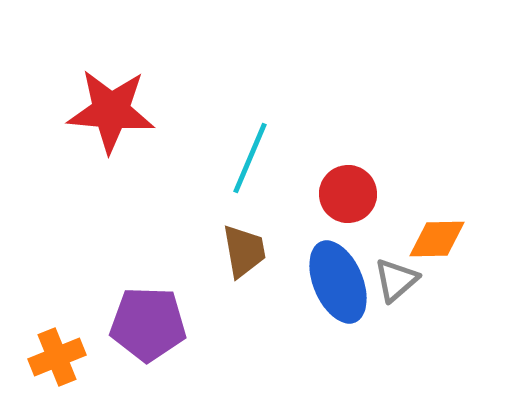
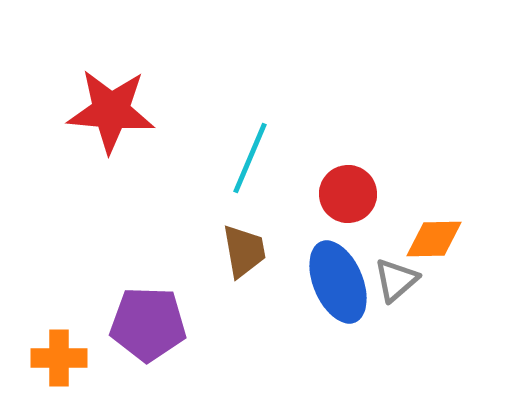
orange diamond: moved 3 px left
orange cross: moved 2 px right, 1 px down; rotated 22 degrees clockwise
